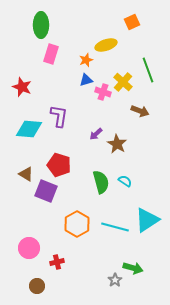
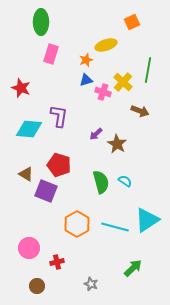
green ellipse: moved 3 px up
green line: rotated 30 degrees clockwise
red star: moved 1 px left, 1 px down
green arrow: rotated 60 degrees counterclockwise
gray star: moved 24 px left, 4 px down; rotated 16 degrees counterclockwise
